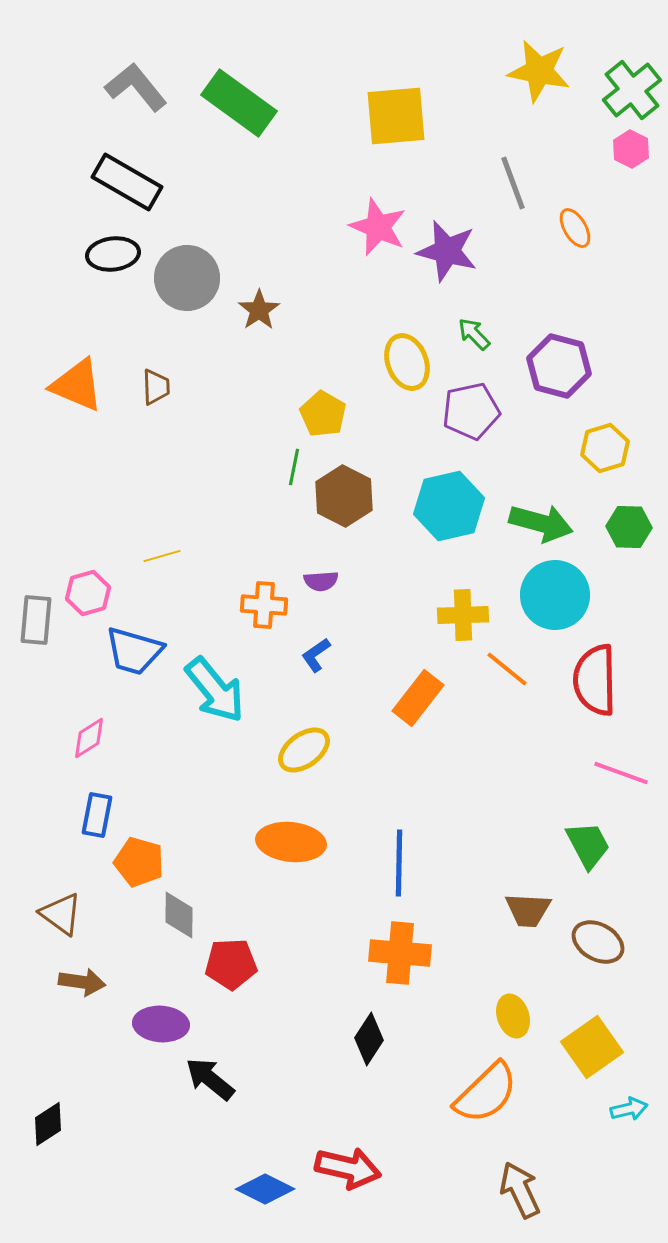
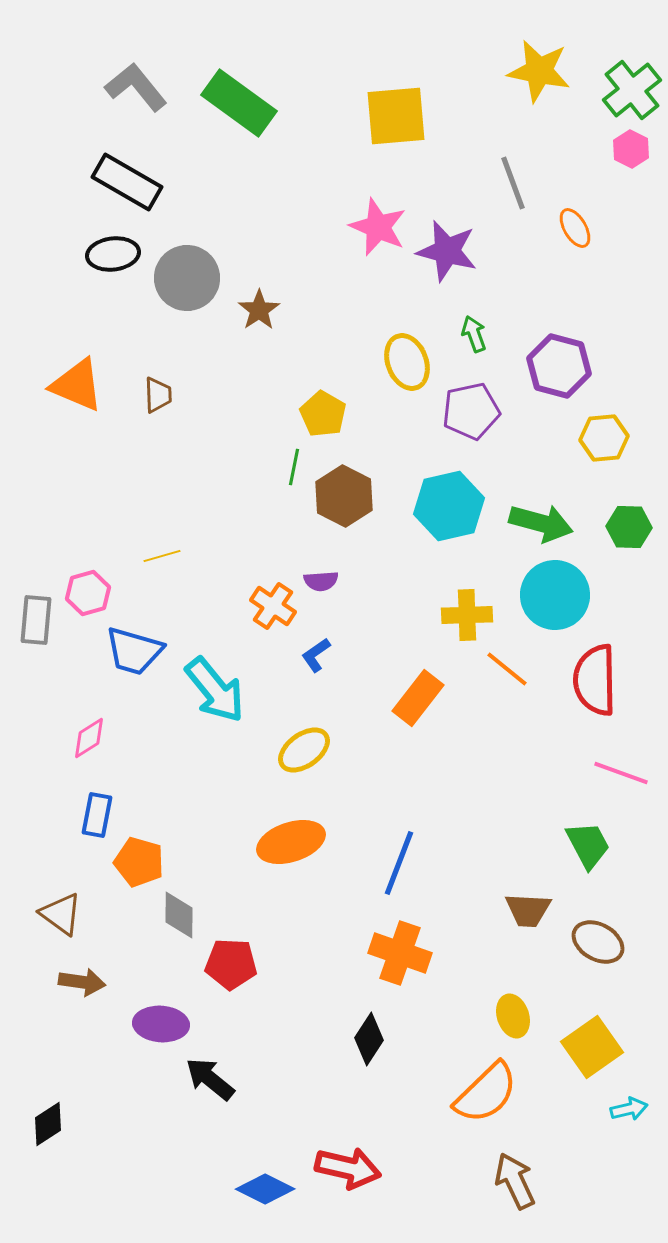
green arrow at (474, 334): rotated 24 degrees clockwise
brown trapezoid at (156, 387): moved 2 px right, 8 px down
yellow hexagon at (605, 448): moved 1 px left, 10 px up; rotated 12 degrees clockwise
orange cross at (264, 605): moved 9 px right, 1 px down; rotated 30 degrees clockwise
yellow cross at (463, 615): moved 4 px right
orange ellipse at (291, 842): rotated 24 degrees counterclockwise
blue line at (399, 863): rotated 20 degrees clockwise
orange cross at (400, 953): rotated 14 degrees clockwise
red pentagon at (231, 964): rotated 6 degrees clockwise
brown arrow at (520, 1190): moved 5 px left, 9 px up
